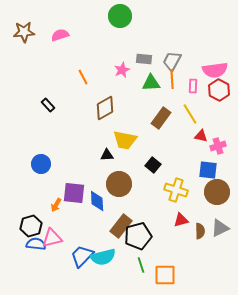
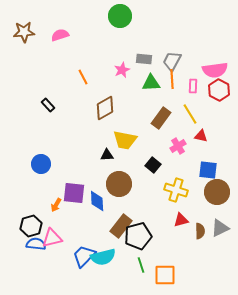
pink cross at (218, 146): moved 40 px left; rotated 14 degrees counterclockwise
blue trapezoid at (82, 256): moved 2 px right
